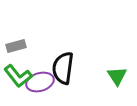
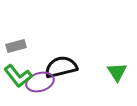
black semicircle: moved 2 px left, 1 px up; rotated 68 degrees clockwise
green triangle: moved 4 px up
